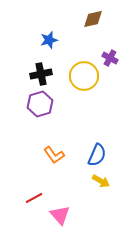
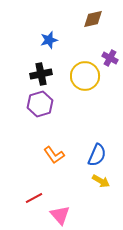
yellow circle: moved 1 px right
